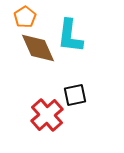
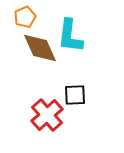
orange pentagon: rotated 10 degrees clockwise
brown diamond: moved 2 px right
black square: rotated 10 degrees clockwise
